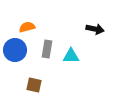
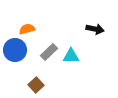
orange semicircle: moved 2 px down
gray rectangle: moved 2 px right, 3 px down; rotated 36 degrees clockwise
brown square: moved 2 px right; rotated 35 degrees clockwise
